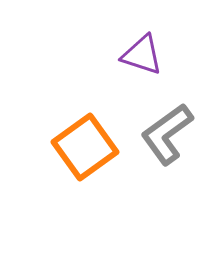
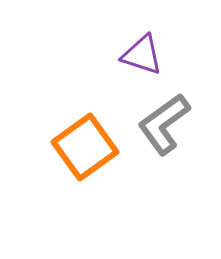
gray L-shape: moved 3 px left, 10 px up
